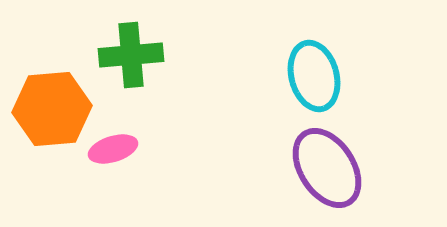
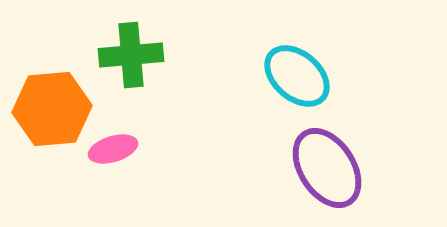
cyan ellipse: moved 17 px left; rotated 34 degrees counterclockwise
